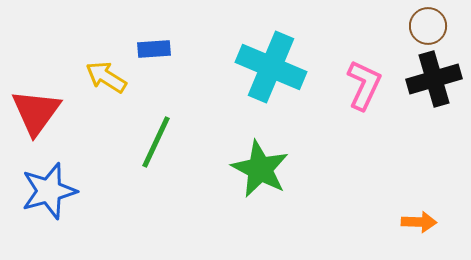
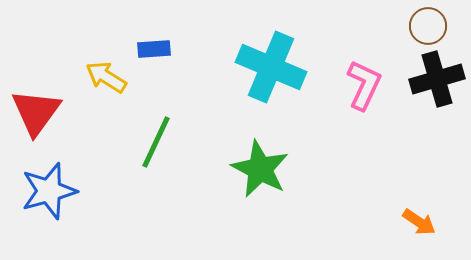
black cross: moved 3 px right
orange arrow: rotated 32 degrees clockwise
